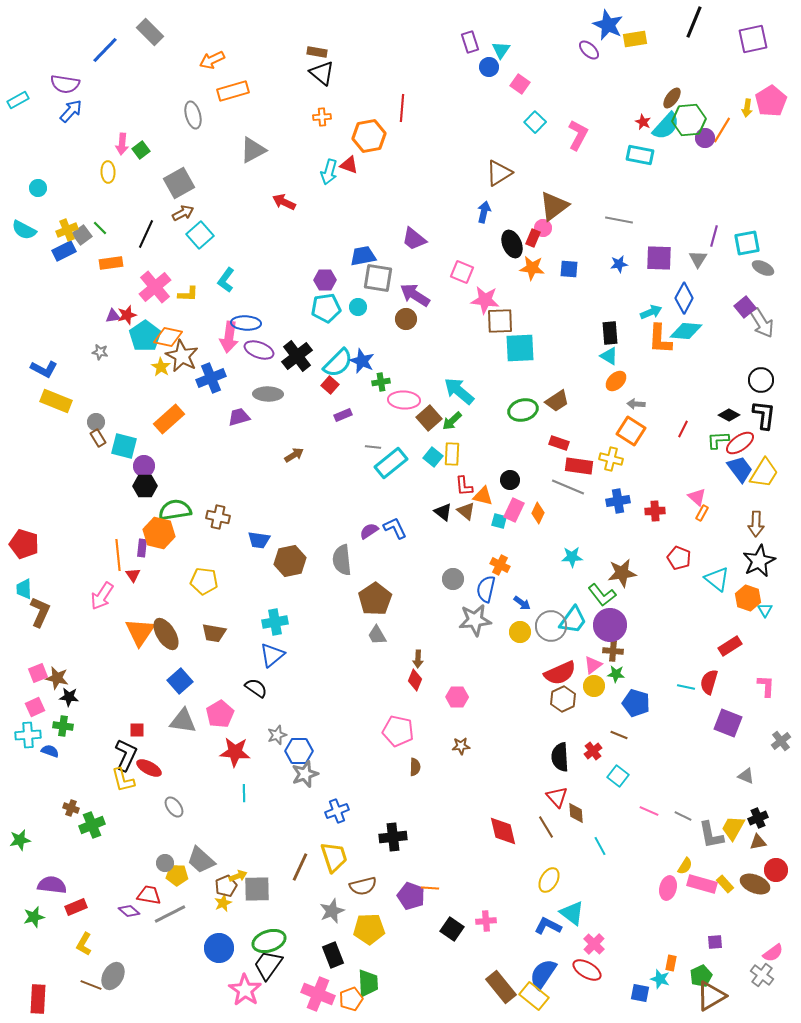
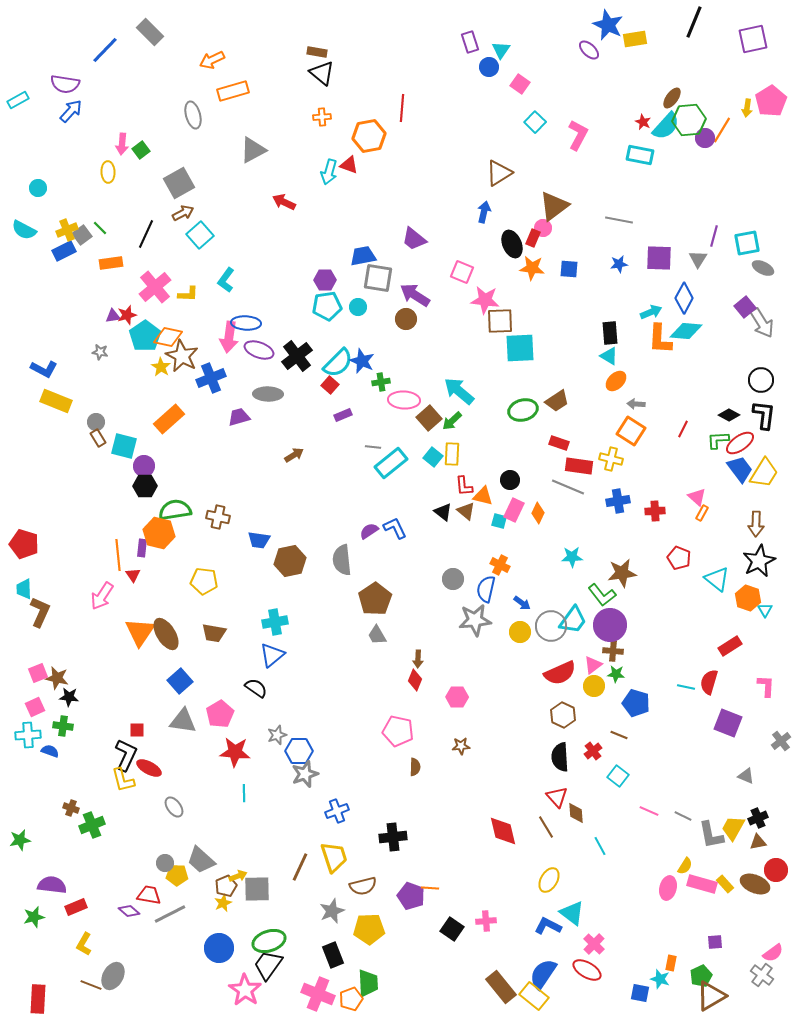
cyan pentagon at (326, 308): moved 1 px right, 2 px up
brown hexagon at (563, 699): moved 16 px down; rotated 10 degrees counterclockwise
